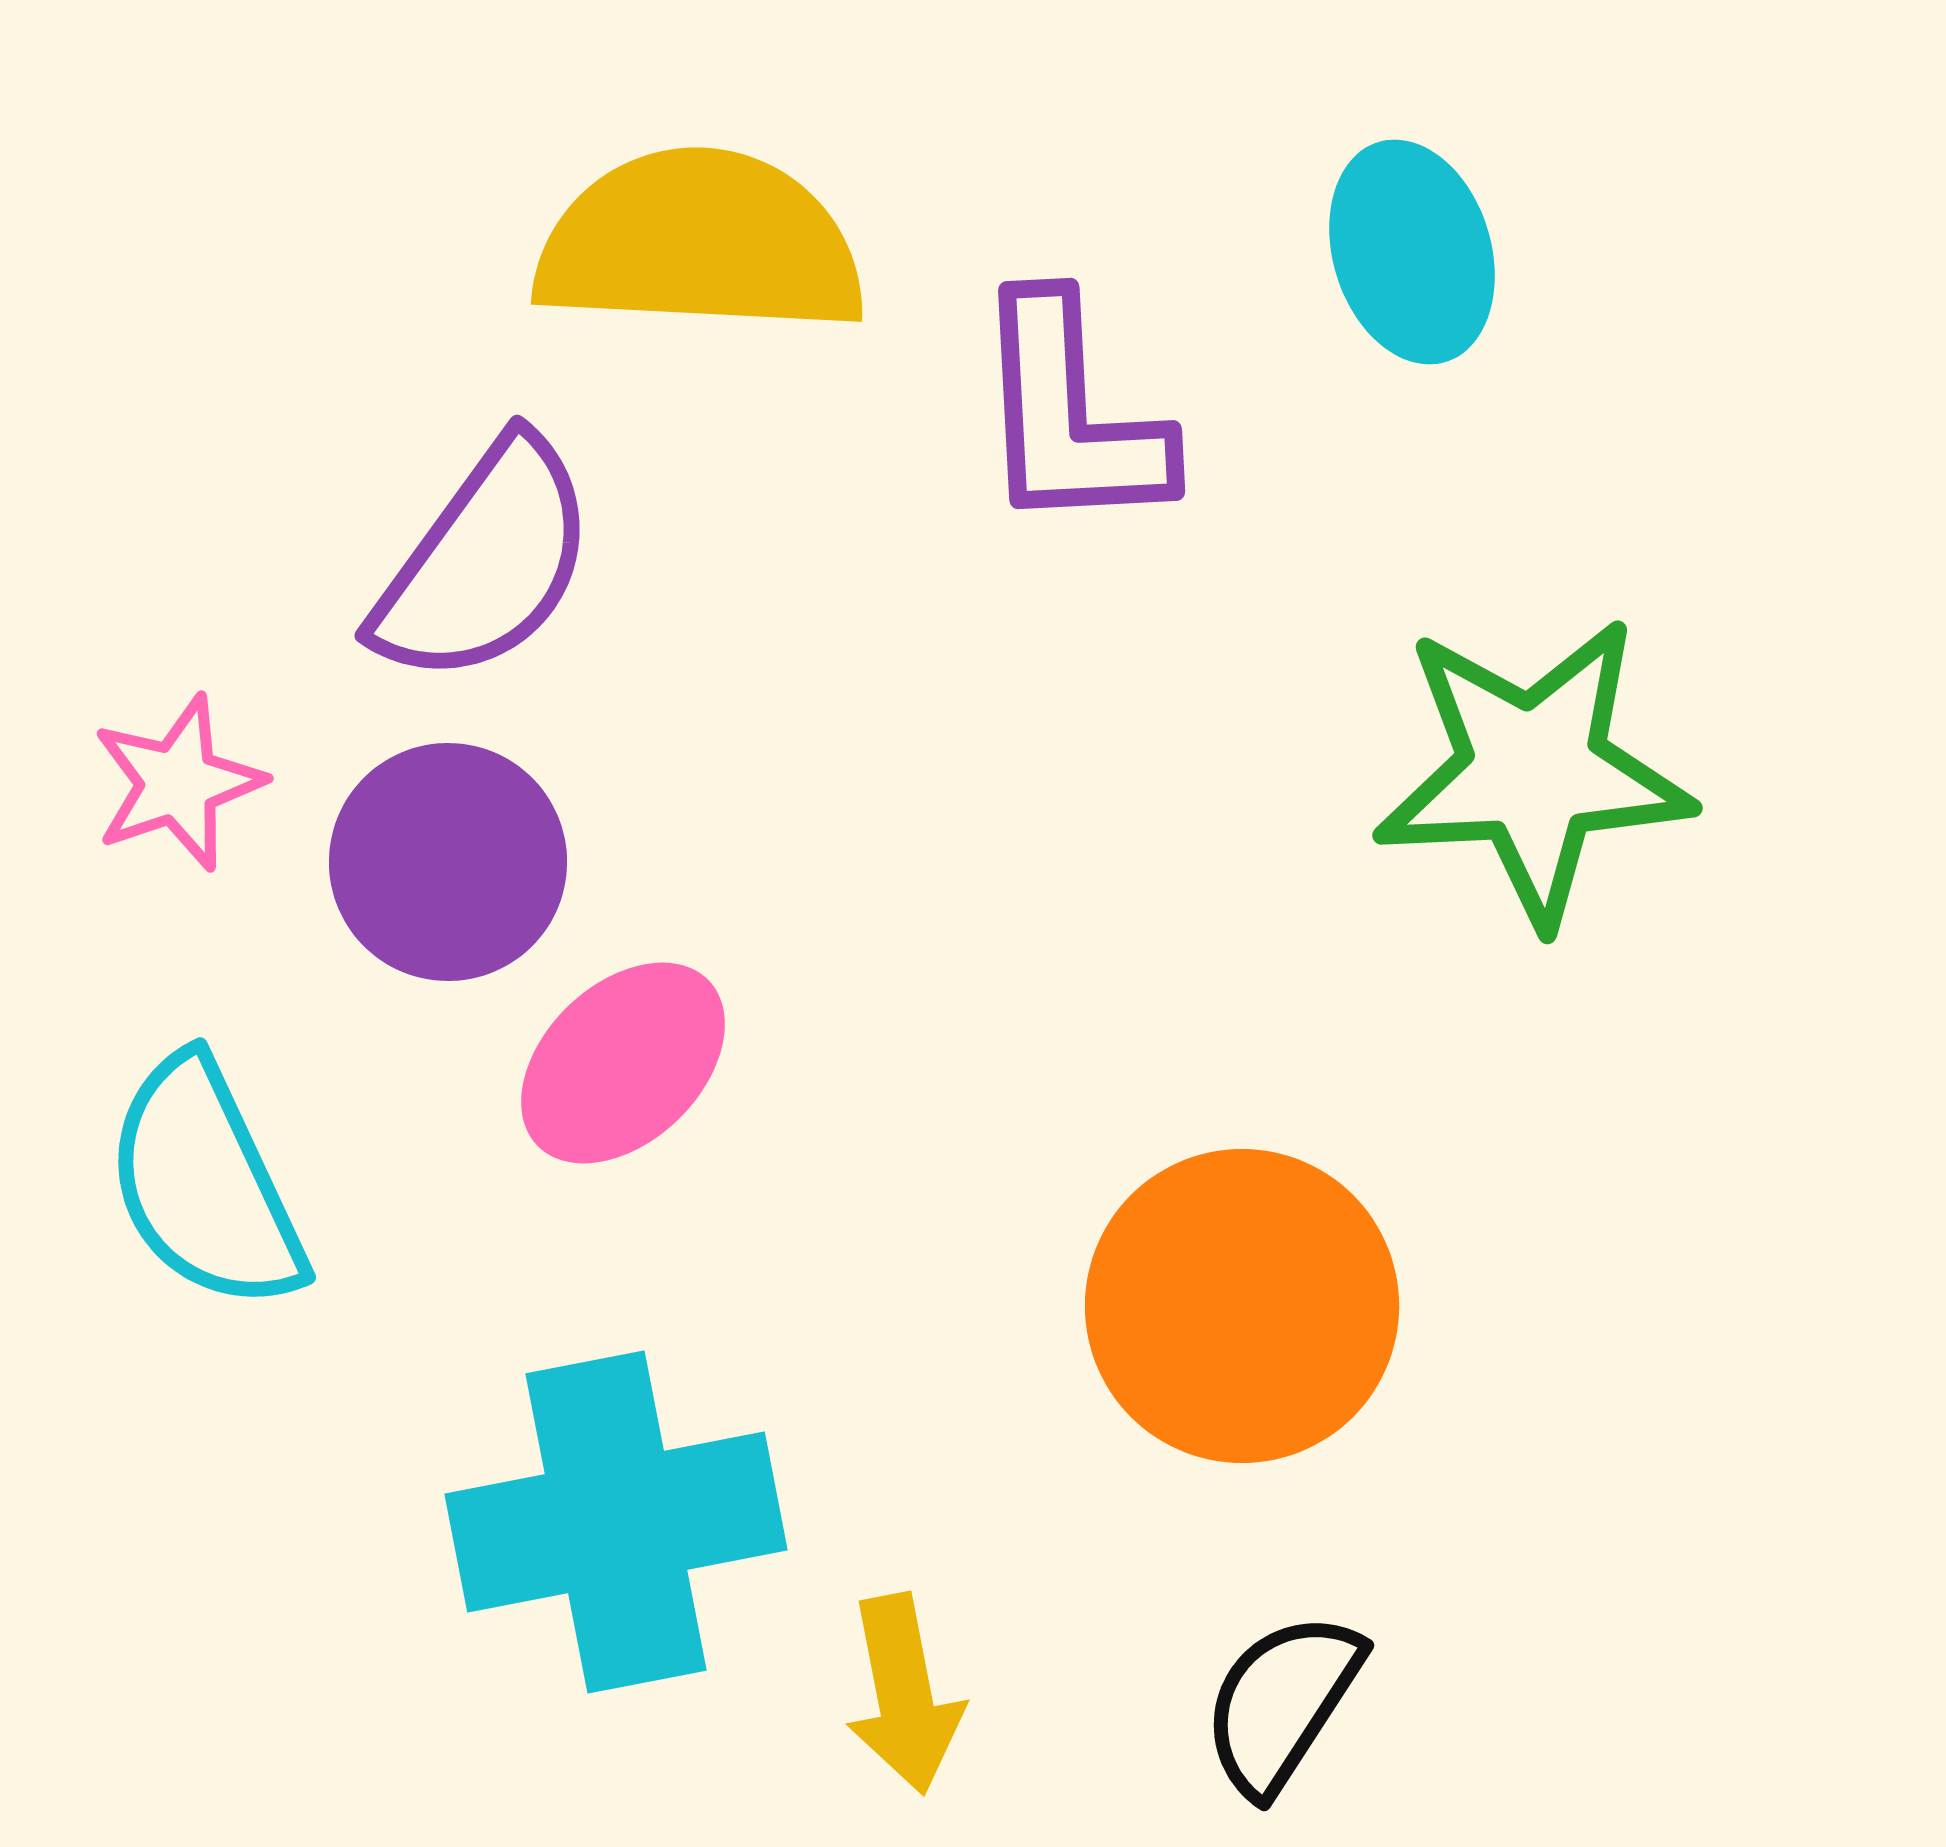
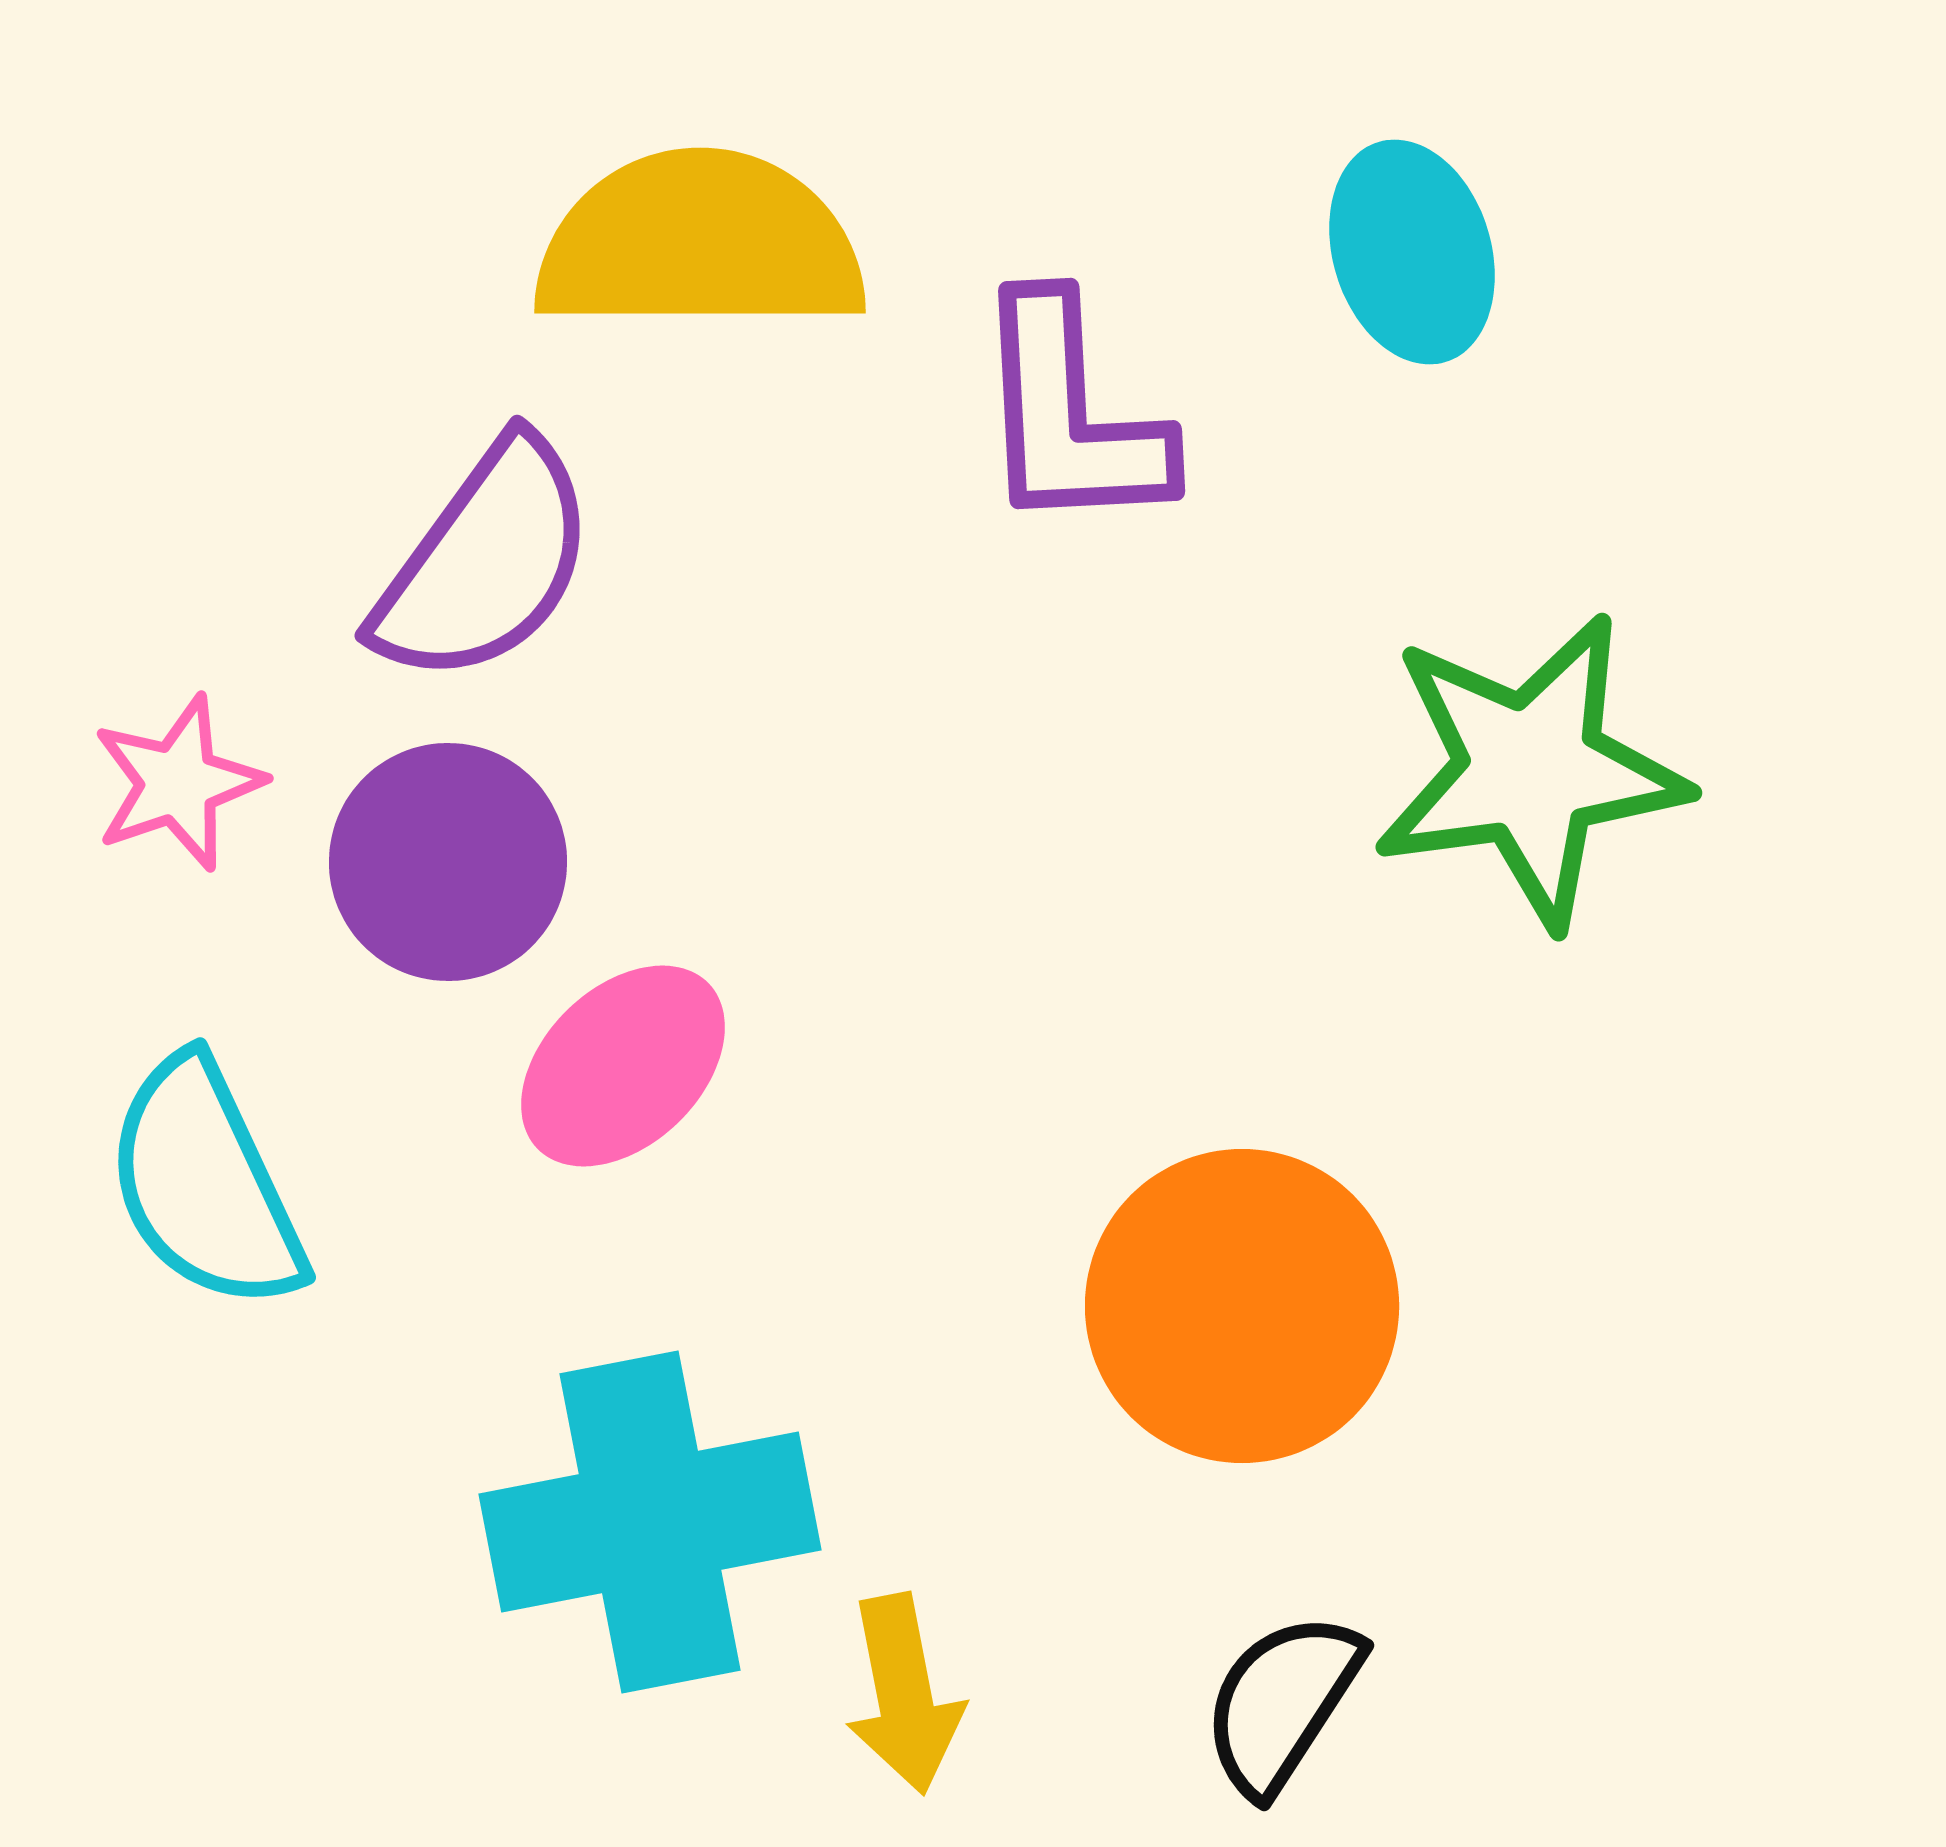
yellow semicircle: rotated 3 degrees counterclockwise
green star: moved 3 px left, 1 px up; rotated 5 degrees counterclockwise
pink ellipse: moved 3 px down
cyan cross: moved 34 px right
